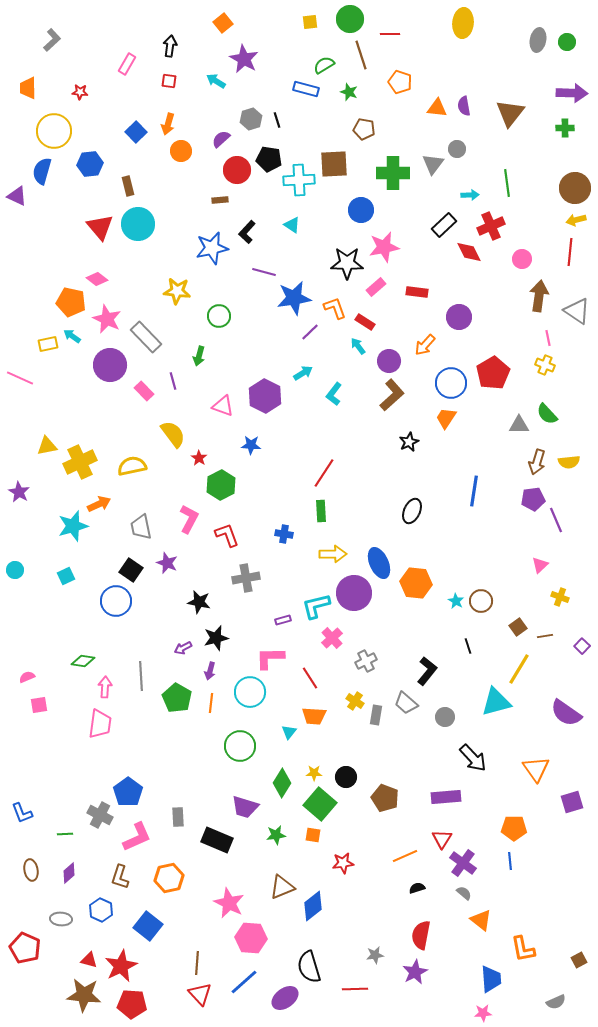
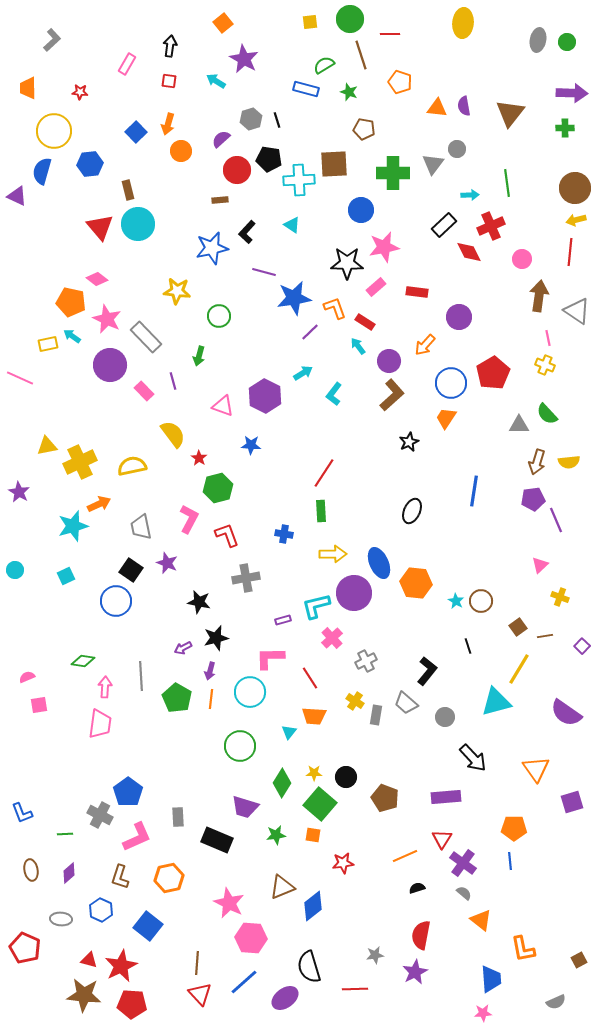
brown rectangle at (128, 186): moved 4 px down
green hexagon at (221, 485): moved 3 px left, 3 px down; rotated 12 degrees clockwise
orange line at (211, 703): moved 4 px up
